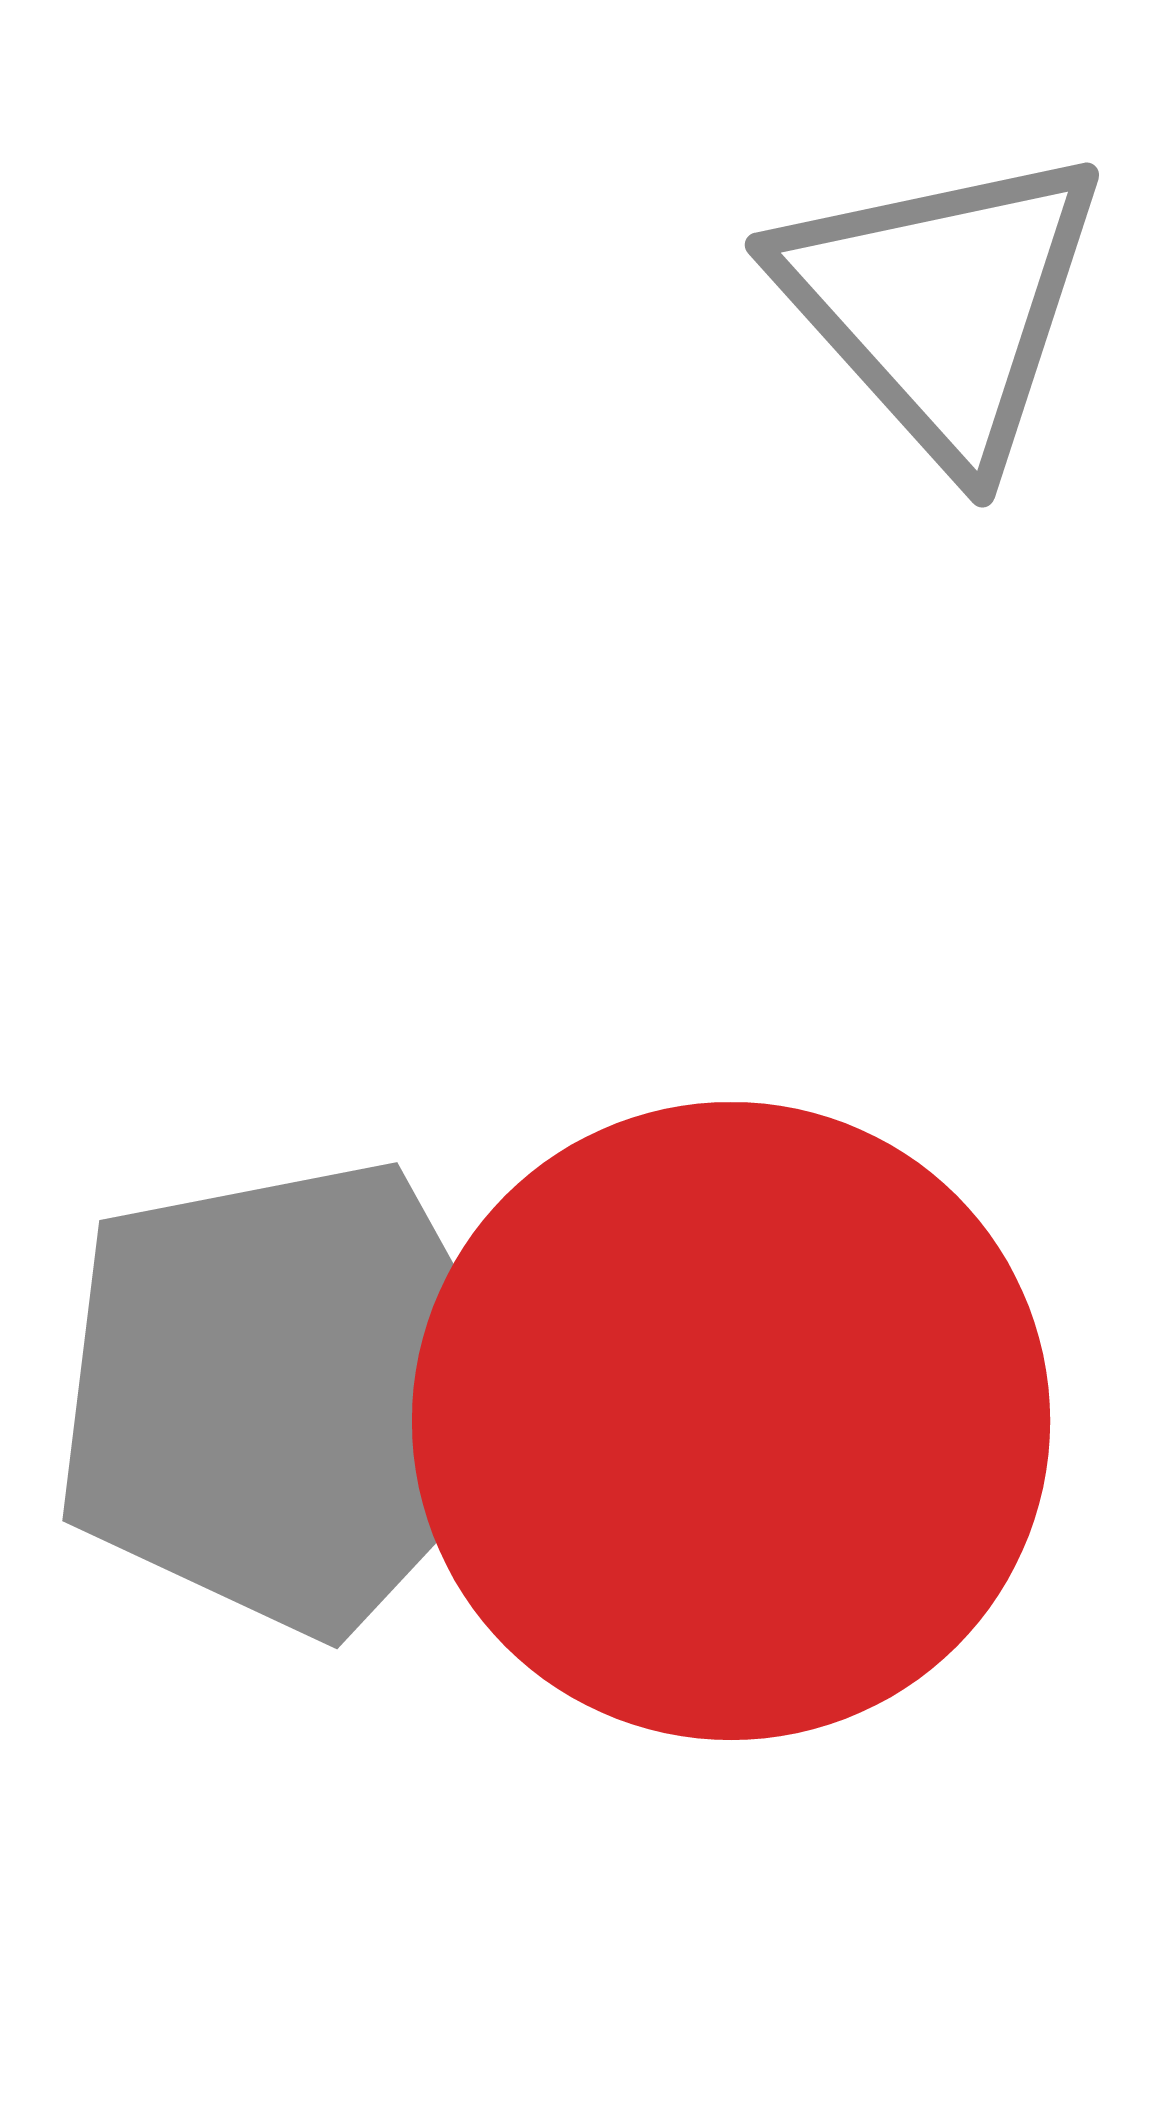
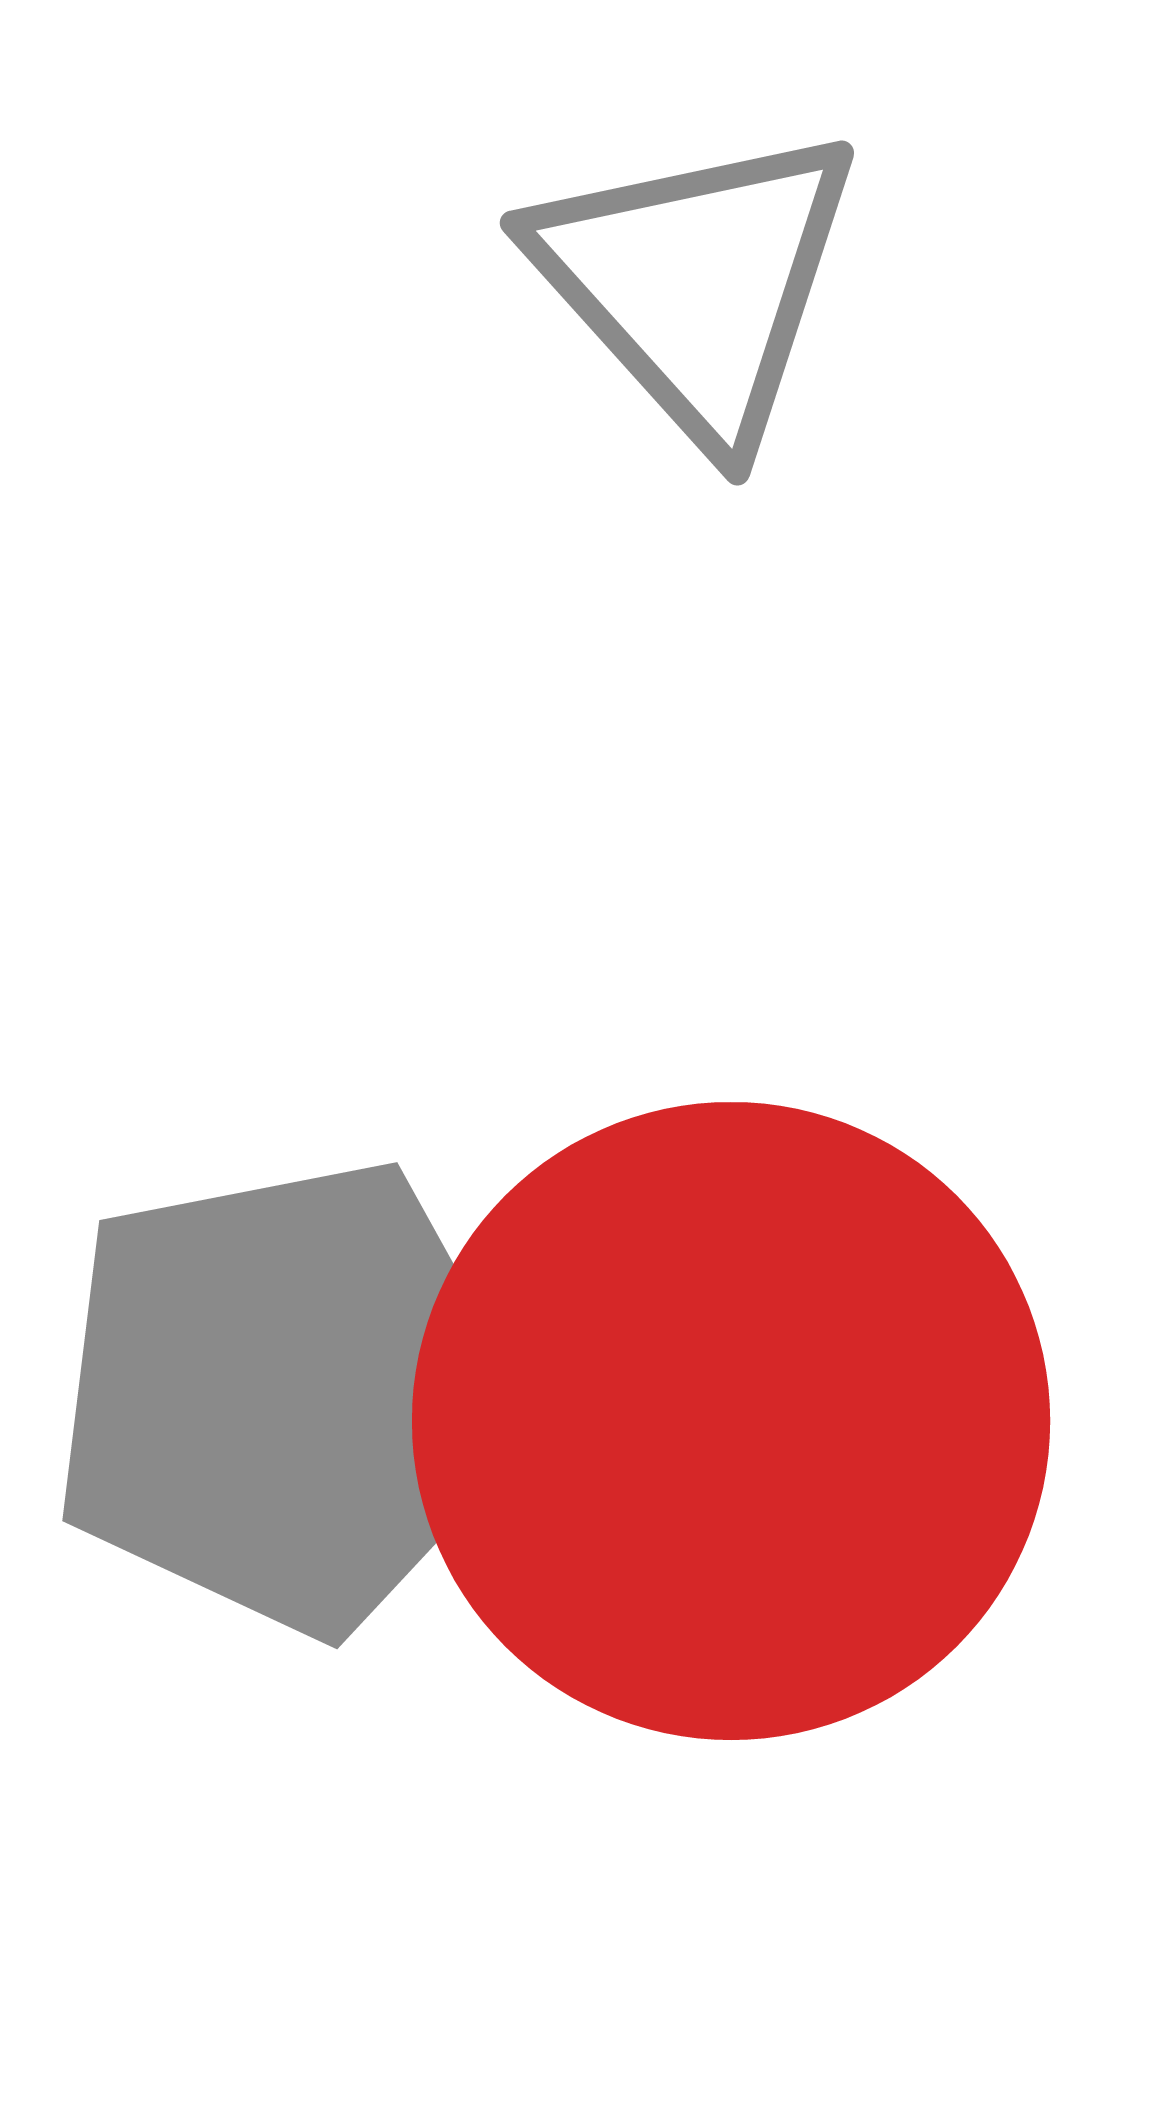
gray triangle: moved 245 px left, 22 px up
